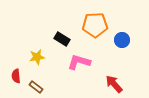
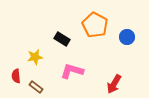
orange pentagon: rotated 30 degrees clockwise
blue circle: moved 5 px right, 3 px up
yellow star: moved 2 px left
pink L-shape: moved 7 px left, 9 px down
red arrow: rotated 108 degrees counterclockwise
